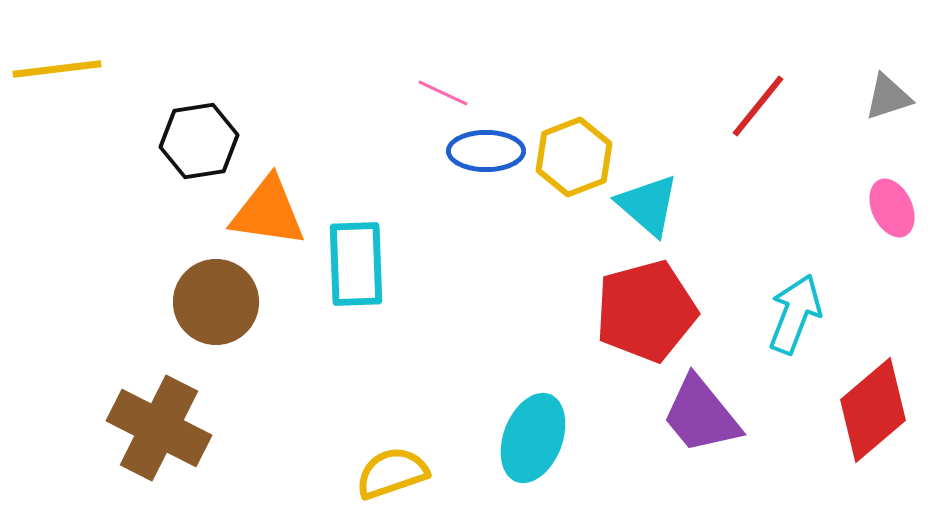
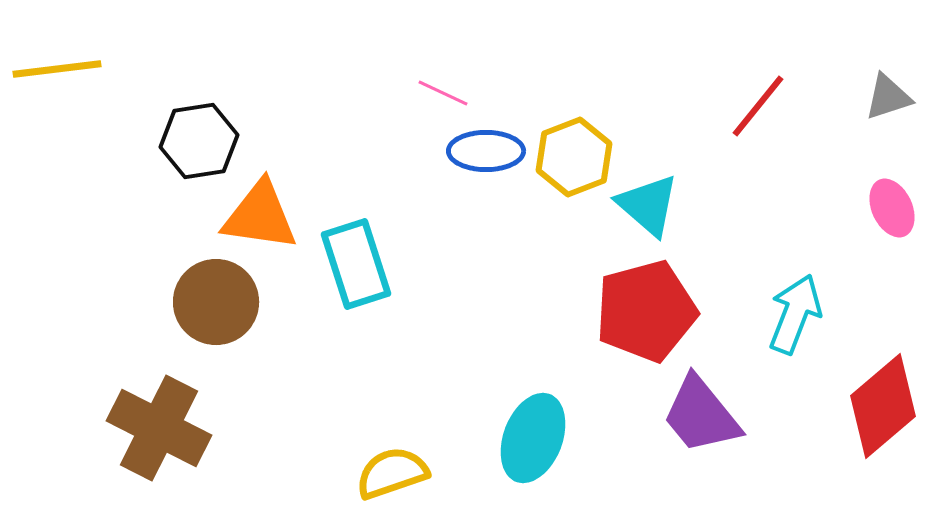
orange triangle: moved 8 px left, 4 px down
cyan rectangle: rotated 16 degrees counterclockwise
red diamond: moved 10 px right, 4 px up
